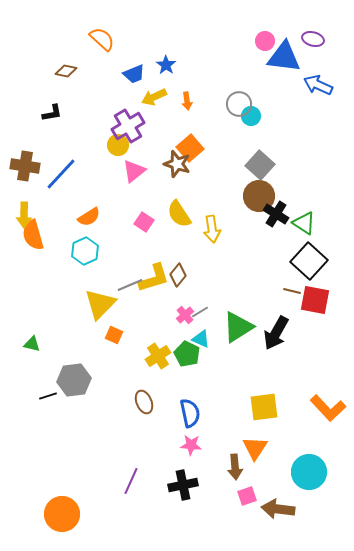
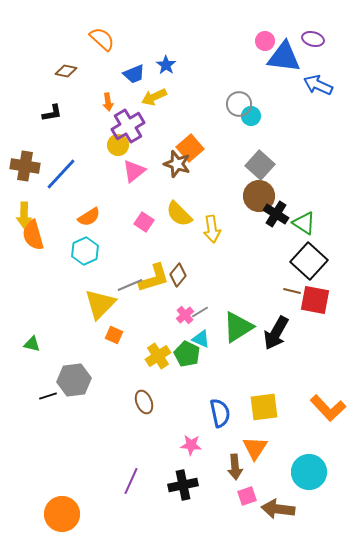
orange arrow at (187, 101): moved 79 px left, 1 px down
yellow semicircle at (179, 214): rotated 12 degrees counterclockwise
blue semicircle at (190, 413): moved 30 px right
